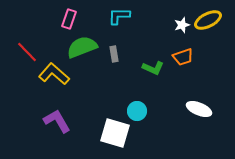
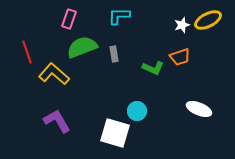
red line: rotated 25 degrees clockwise
orange trapezoid: moved 3 px left
